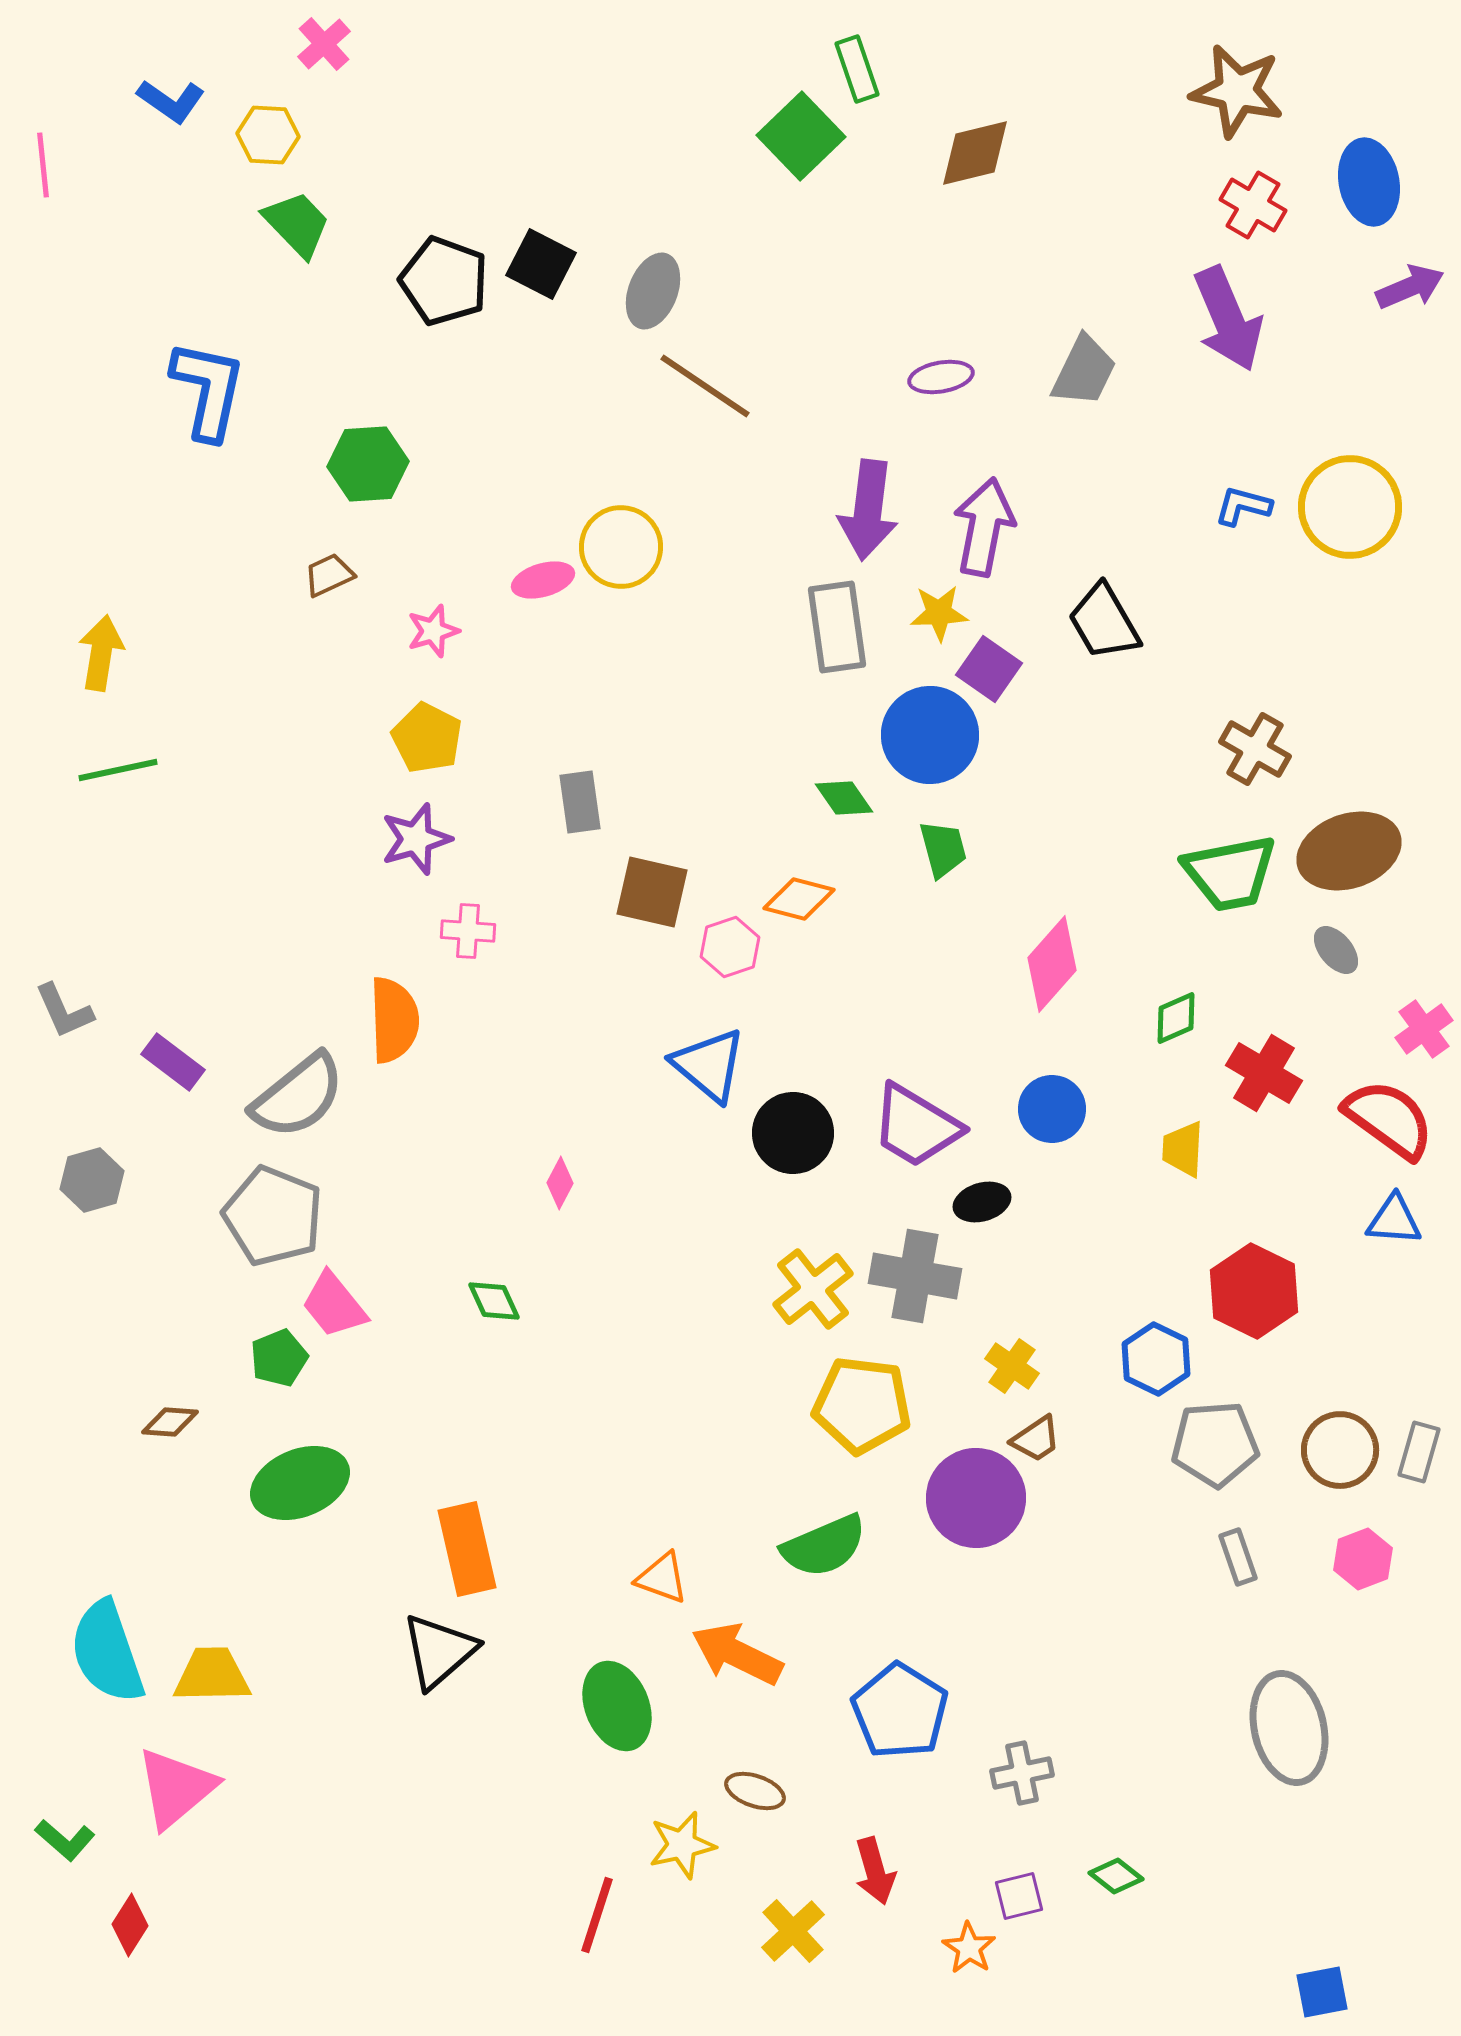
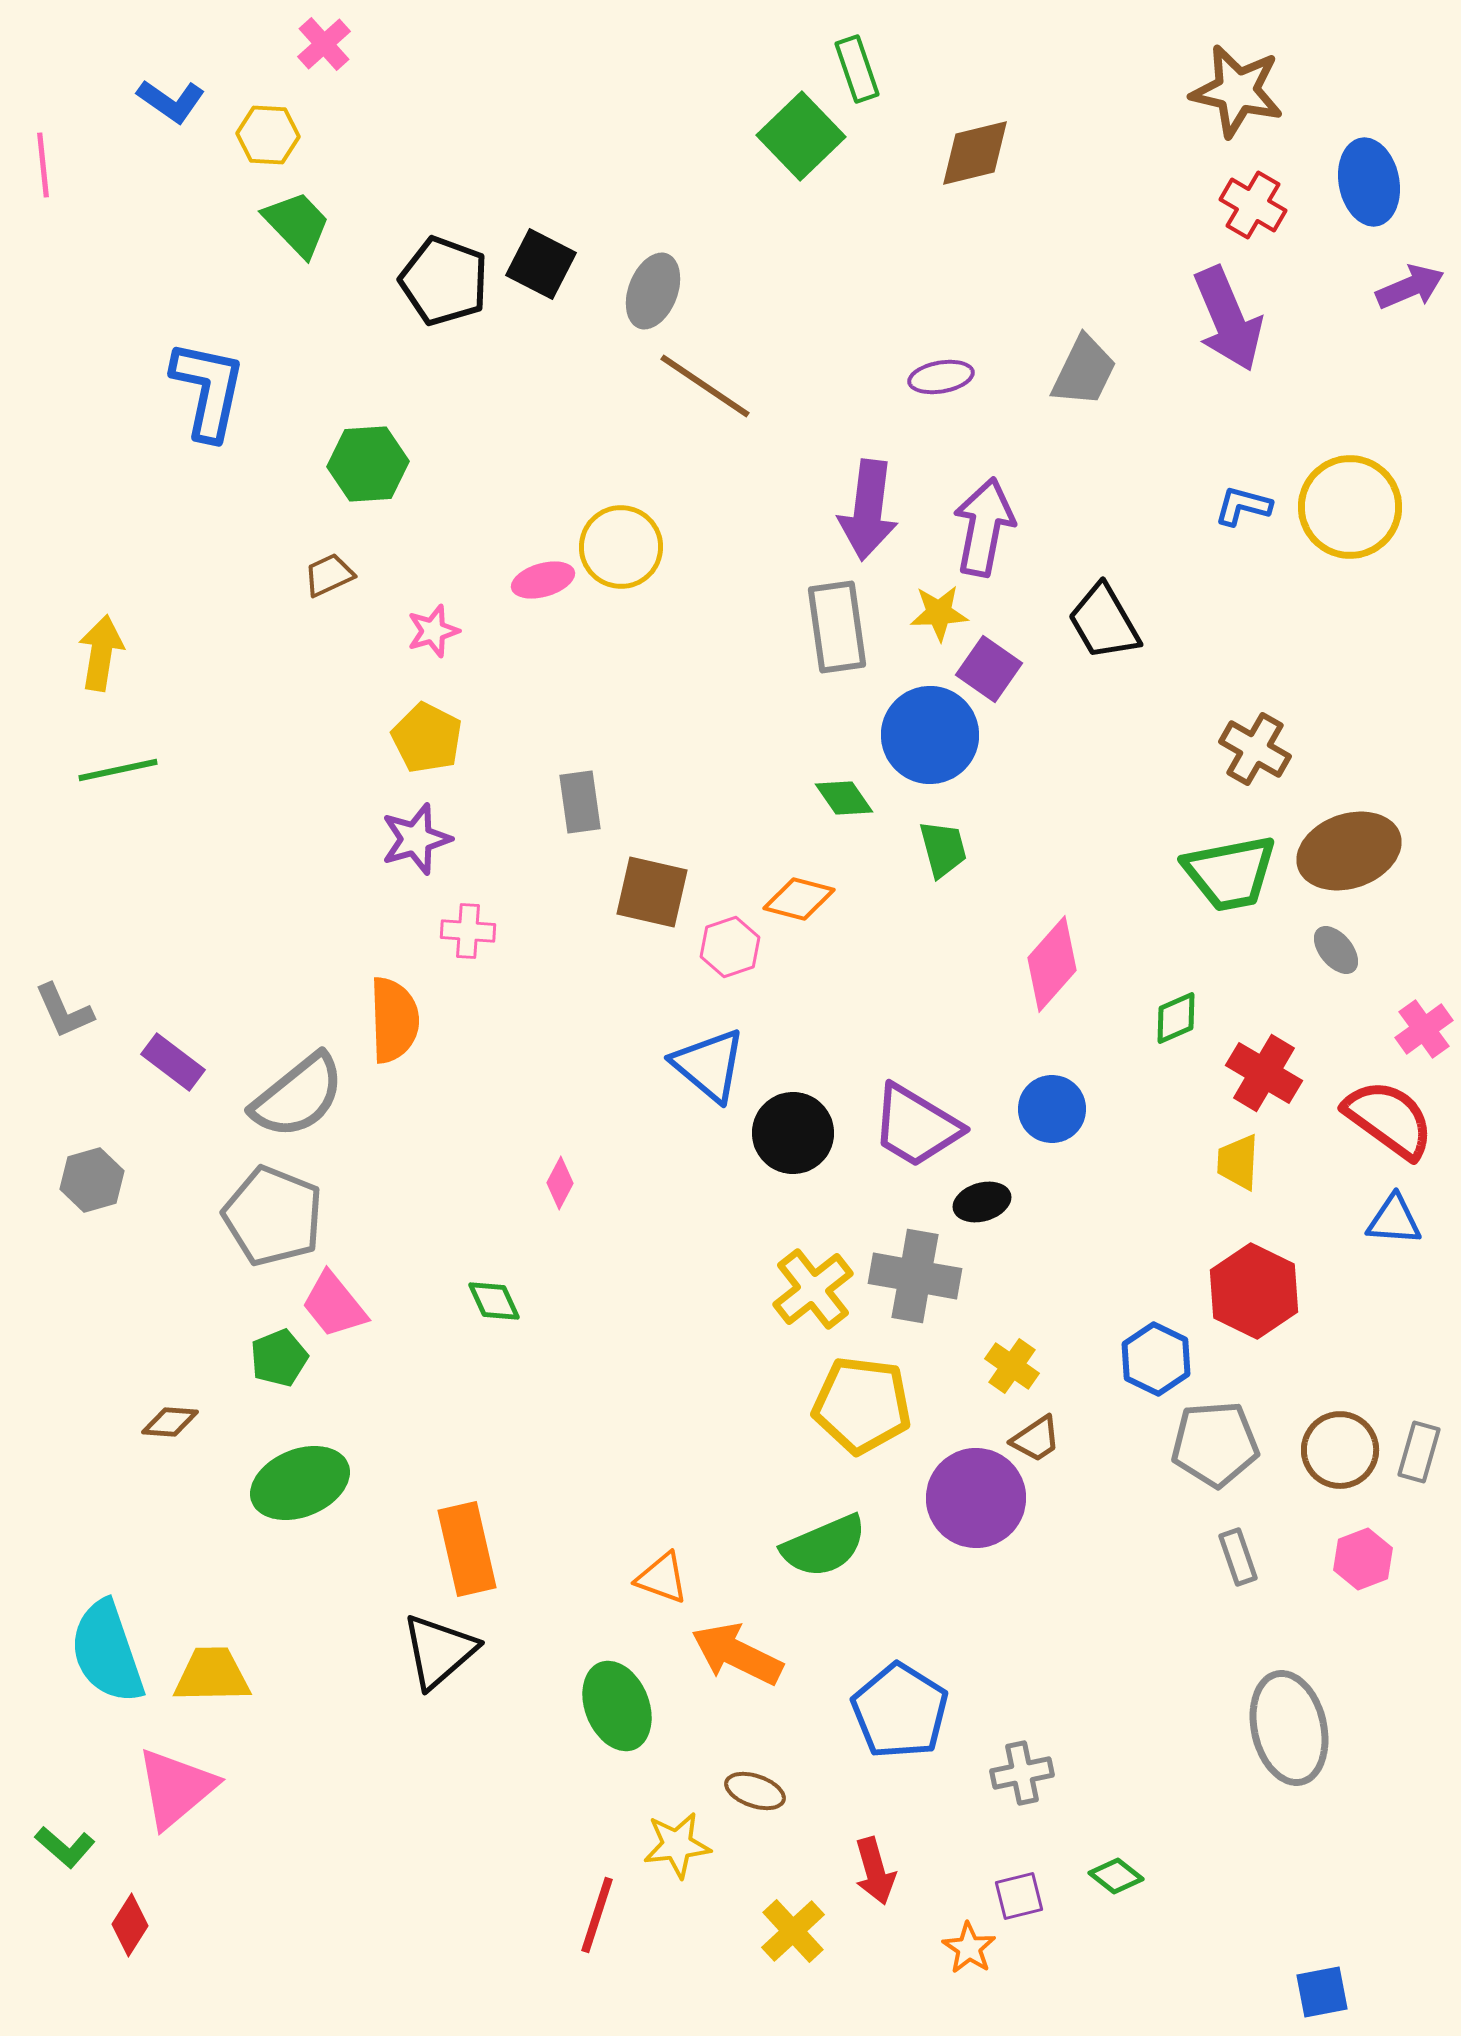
yellow trapezoid at (1183, 1149): moved 55 px right, 13 px down
green L-shape at (65, 1840): moved 7 px down
yellow star at (682, 1845): moved 5 px left; rotated 6 degrees clockwise
